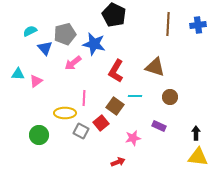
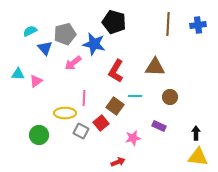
black pentagon: moved 7 px down; rotated 10 degrees counterclockwise
brown triangle: rotated 15 degrees counterclockwise
